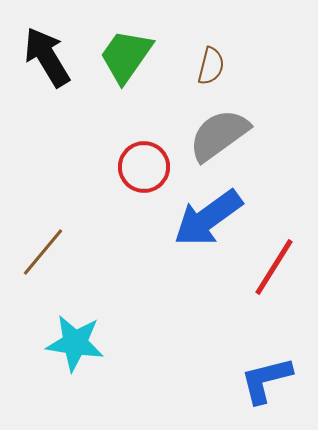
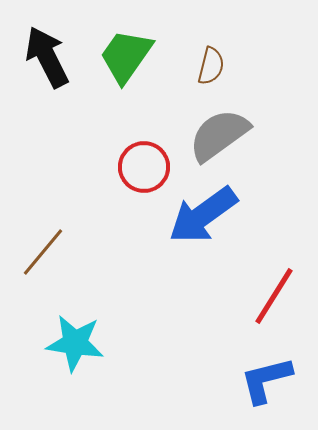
black arrow: rotated 4 degrees clockwise
blue arrow: moved 5 px left, 3 px up
red line: moved 29 px down
